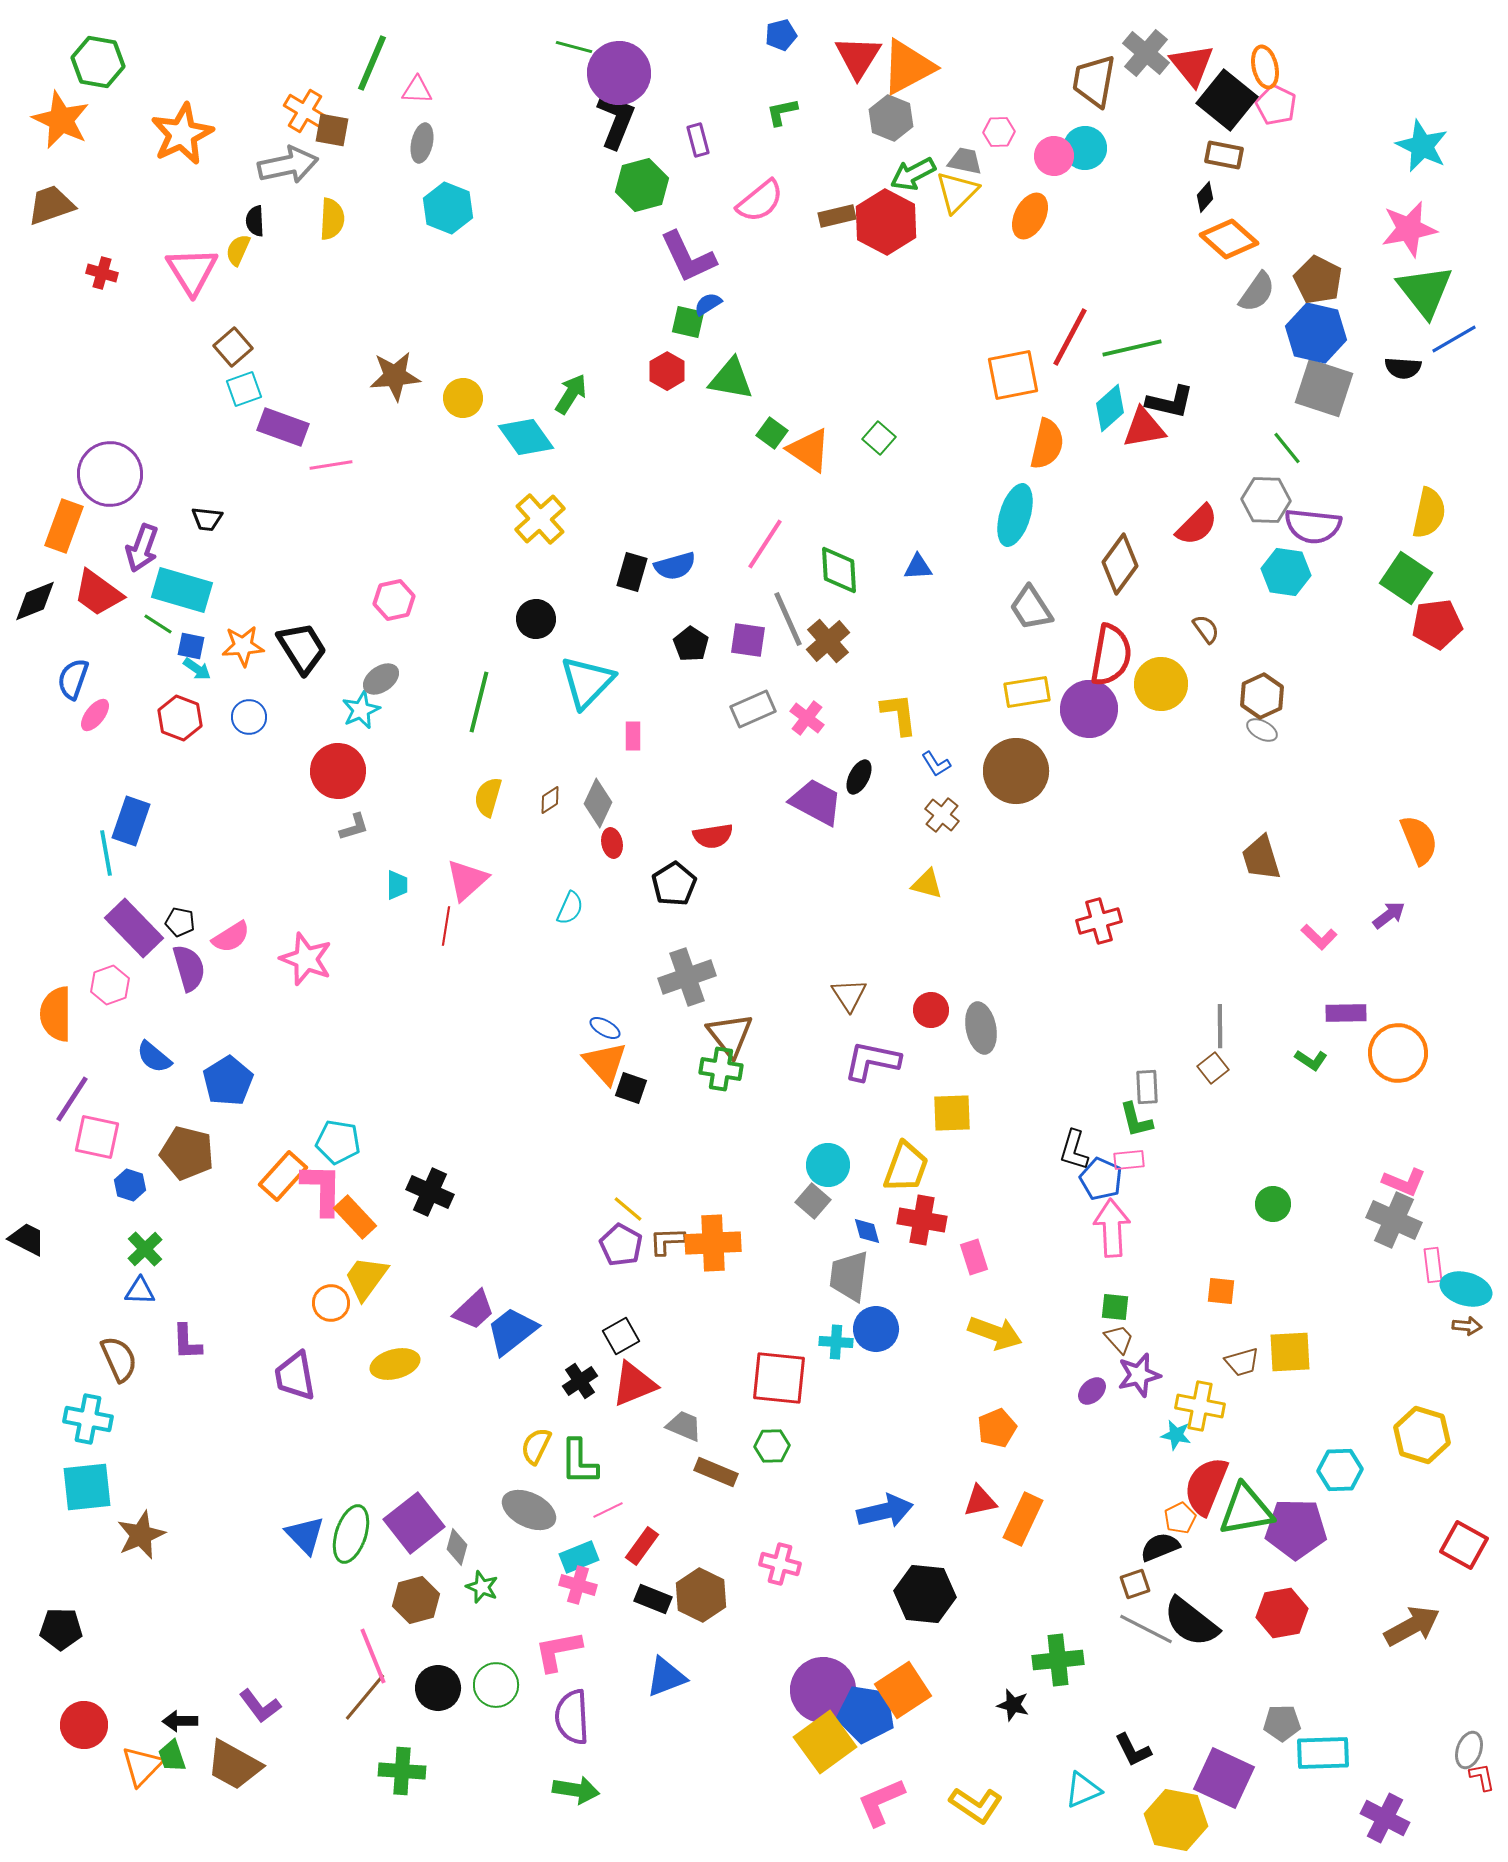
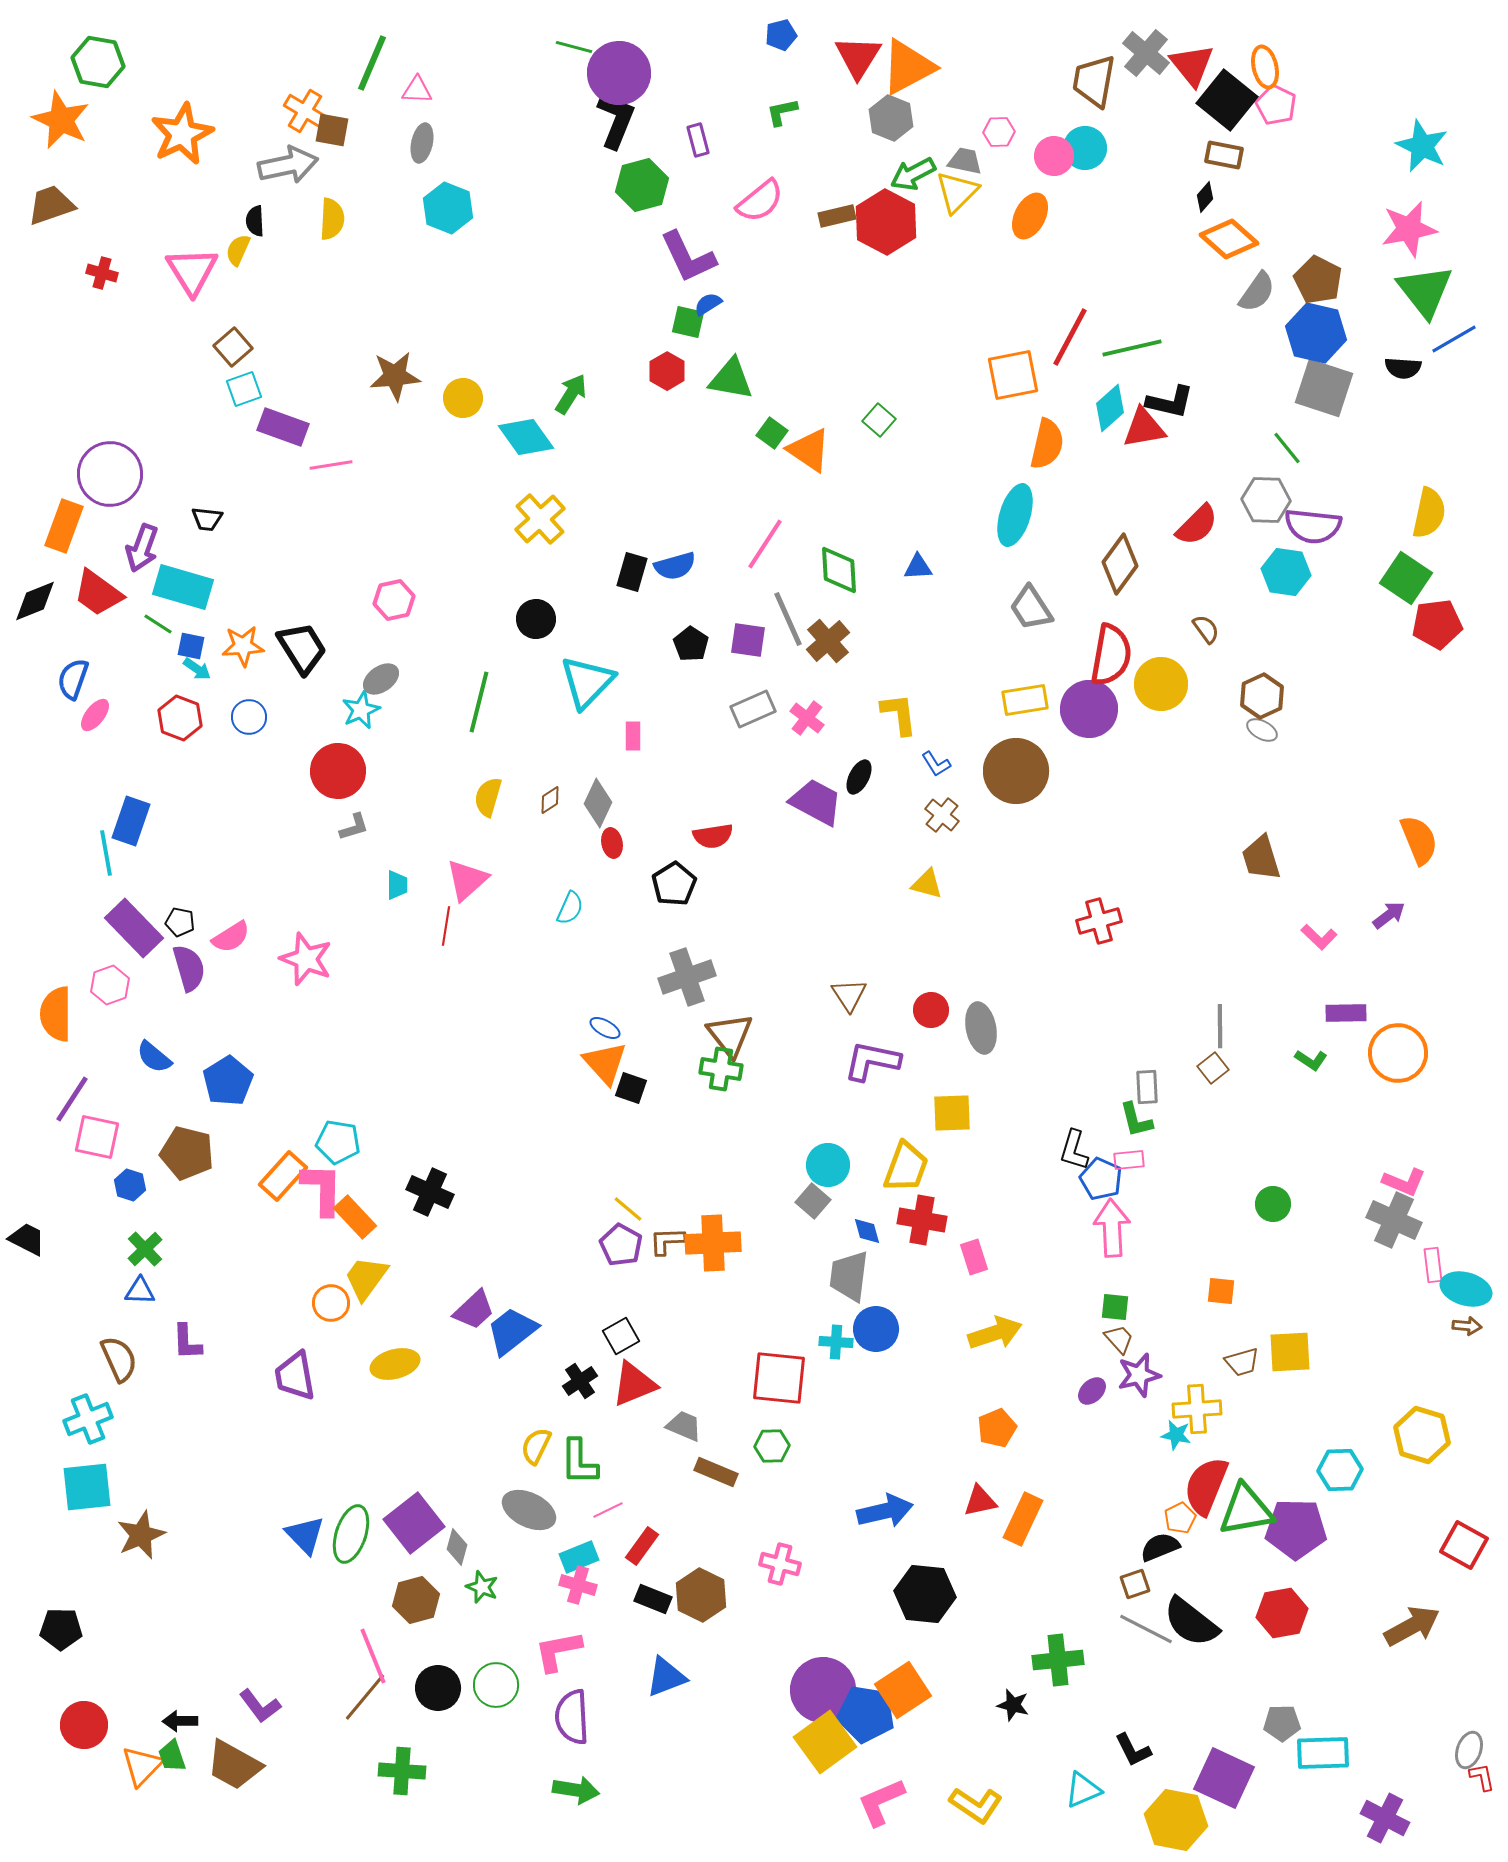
green square at (879, 438): moved 18 px up
cyan rectangle at (182, 590): moved 1 px right, 3 px up
yellow rectangle at (1027, 692): moved 2 px left, 8 px down
yellow arrow at (995, 1333): rotated 38 degrees counterclockwise
yellow cross at (1200, 1406): moved 3 px left, 3 px down; rotated 15 degrees counterclockwise
cyan cross at (88, 1419): rotated 33 degrees counterclockwise
